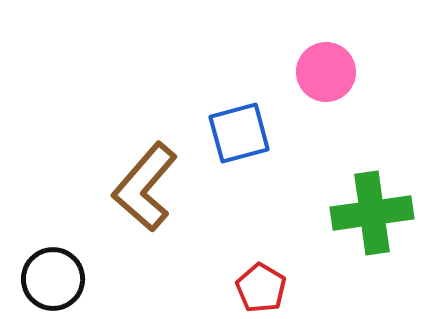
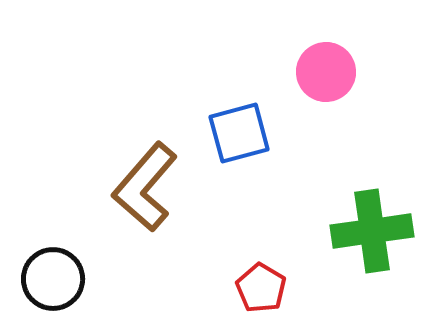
green cross: moved 18 px down
